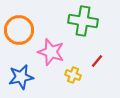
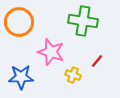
orange circle: moved 8 px up
blue star: rotated 10 degrees clockwise
